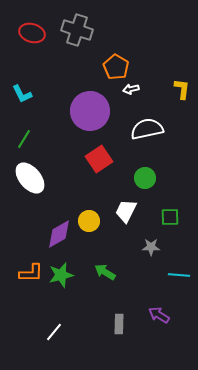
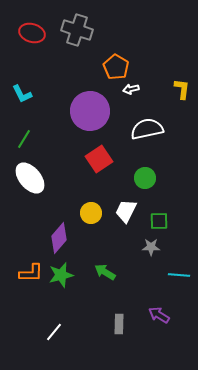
green square: moved 11 px left, 4 px down
yellow circle: moved 2 px right, 8 px up
purple diamond: moved 4 px down; rotated 20 degrees counterclockwise
